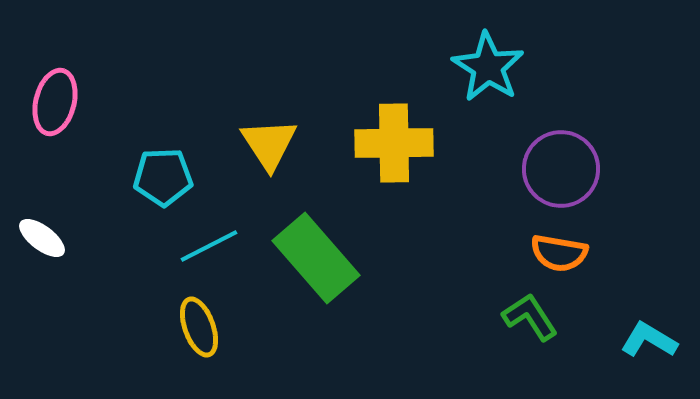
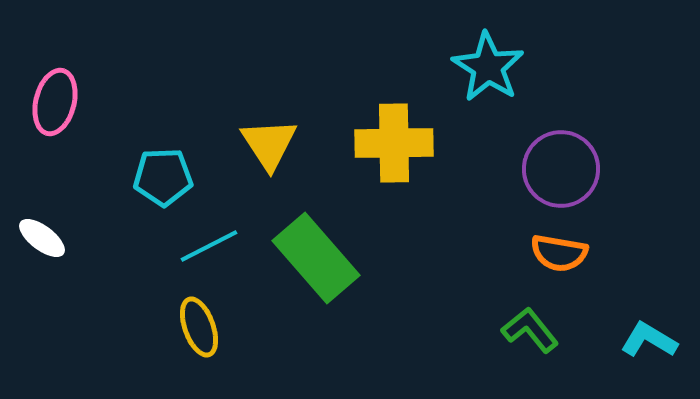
green L-shape: moved 13 px down; rotated 6 degrees counterclockwise
